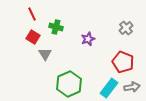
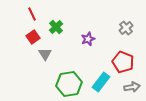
green cross: rotated 32 degrees clockwise
red square: rotated 24 degrees clockwise
green hexagon: rotated 15 degrees clockwise
cyan rectangle: moved 8 px left, 6 px up
